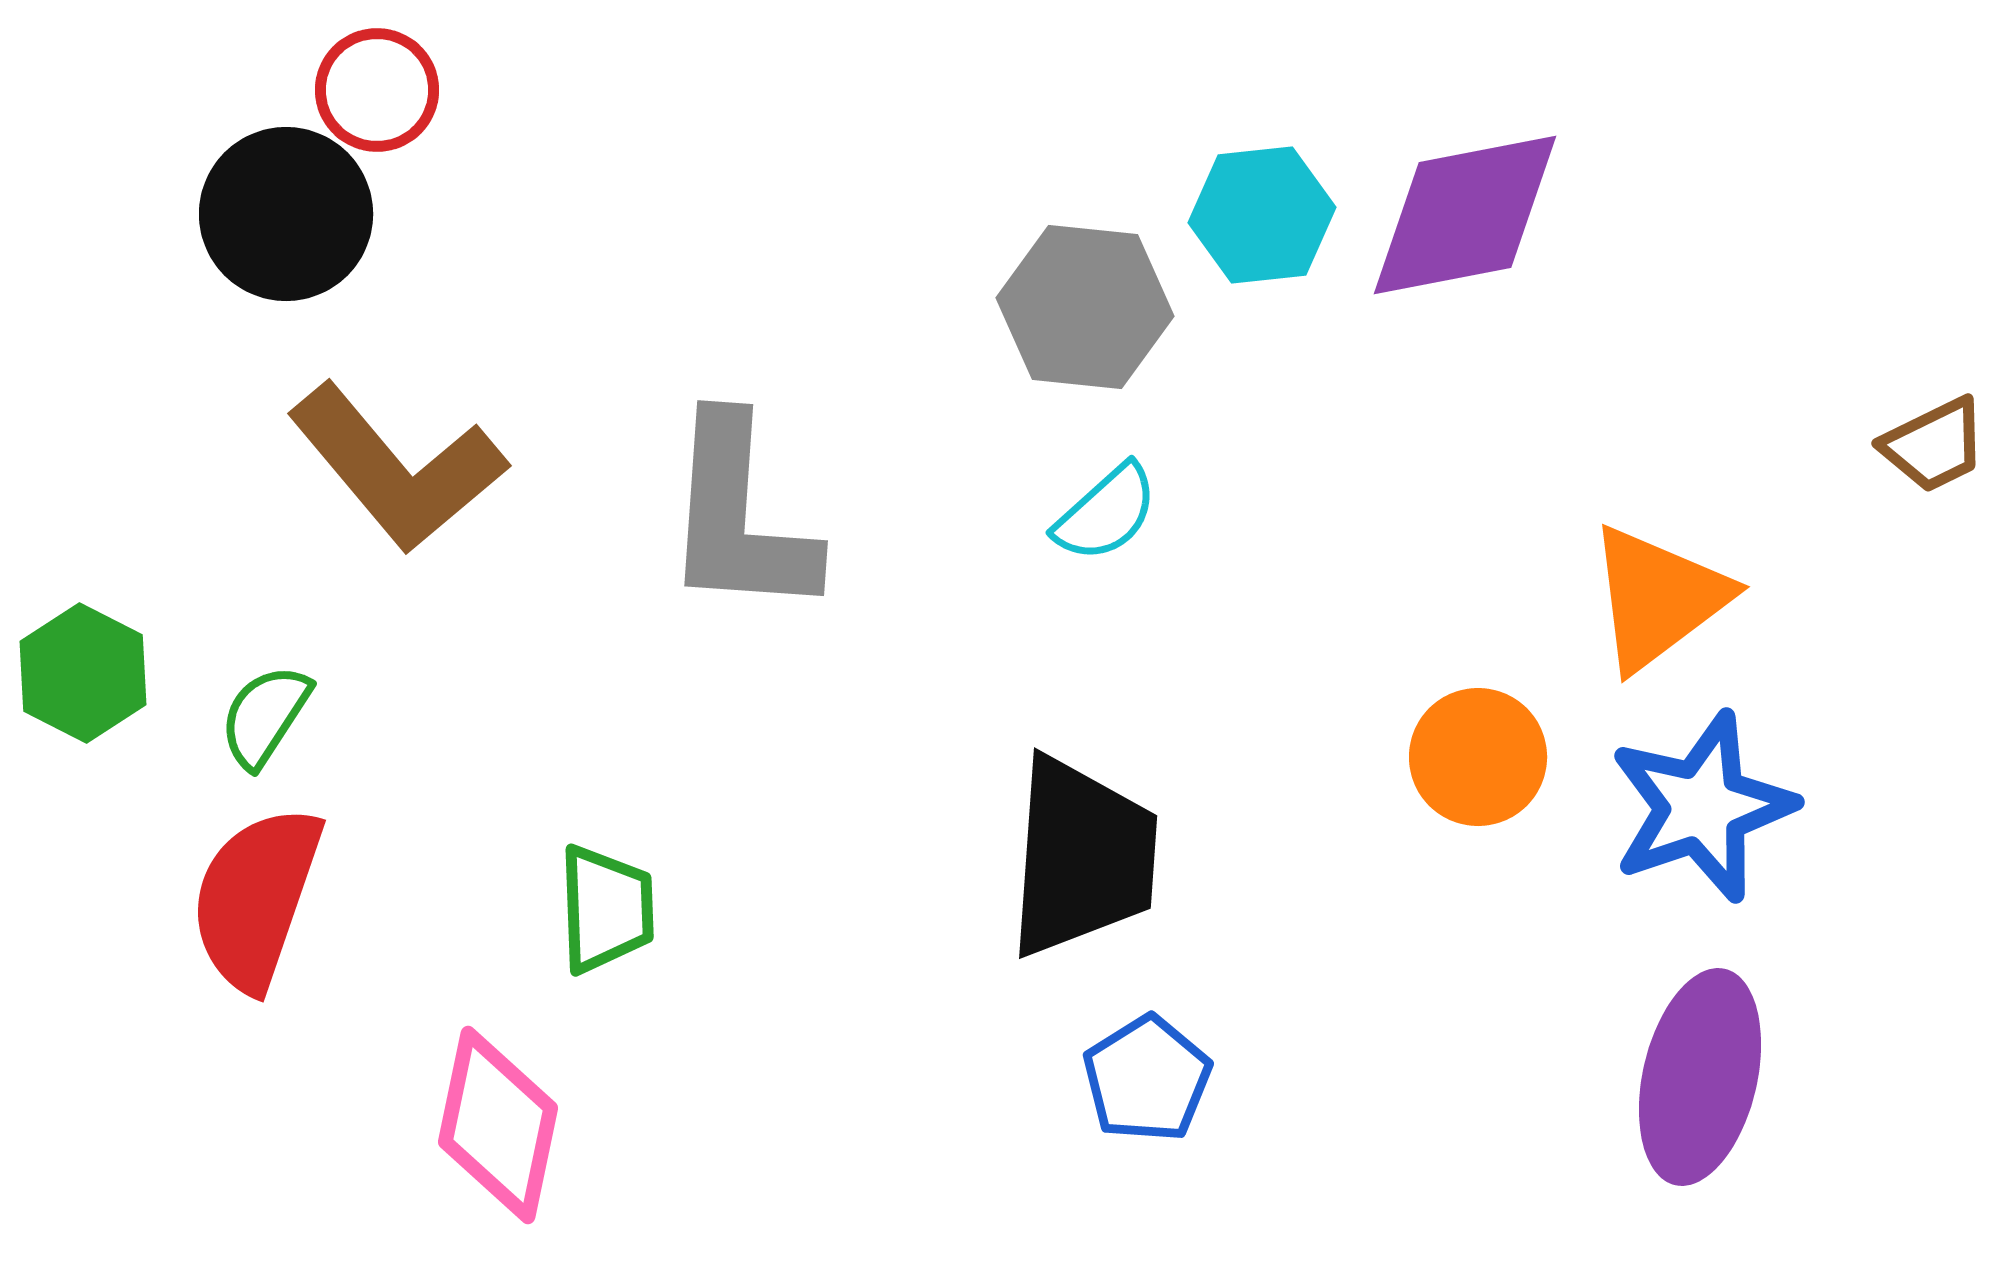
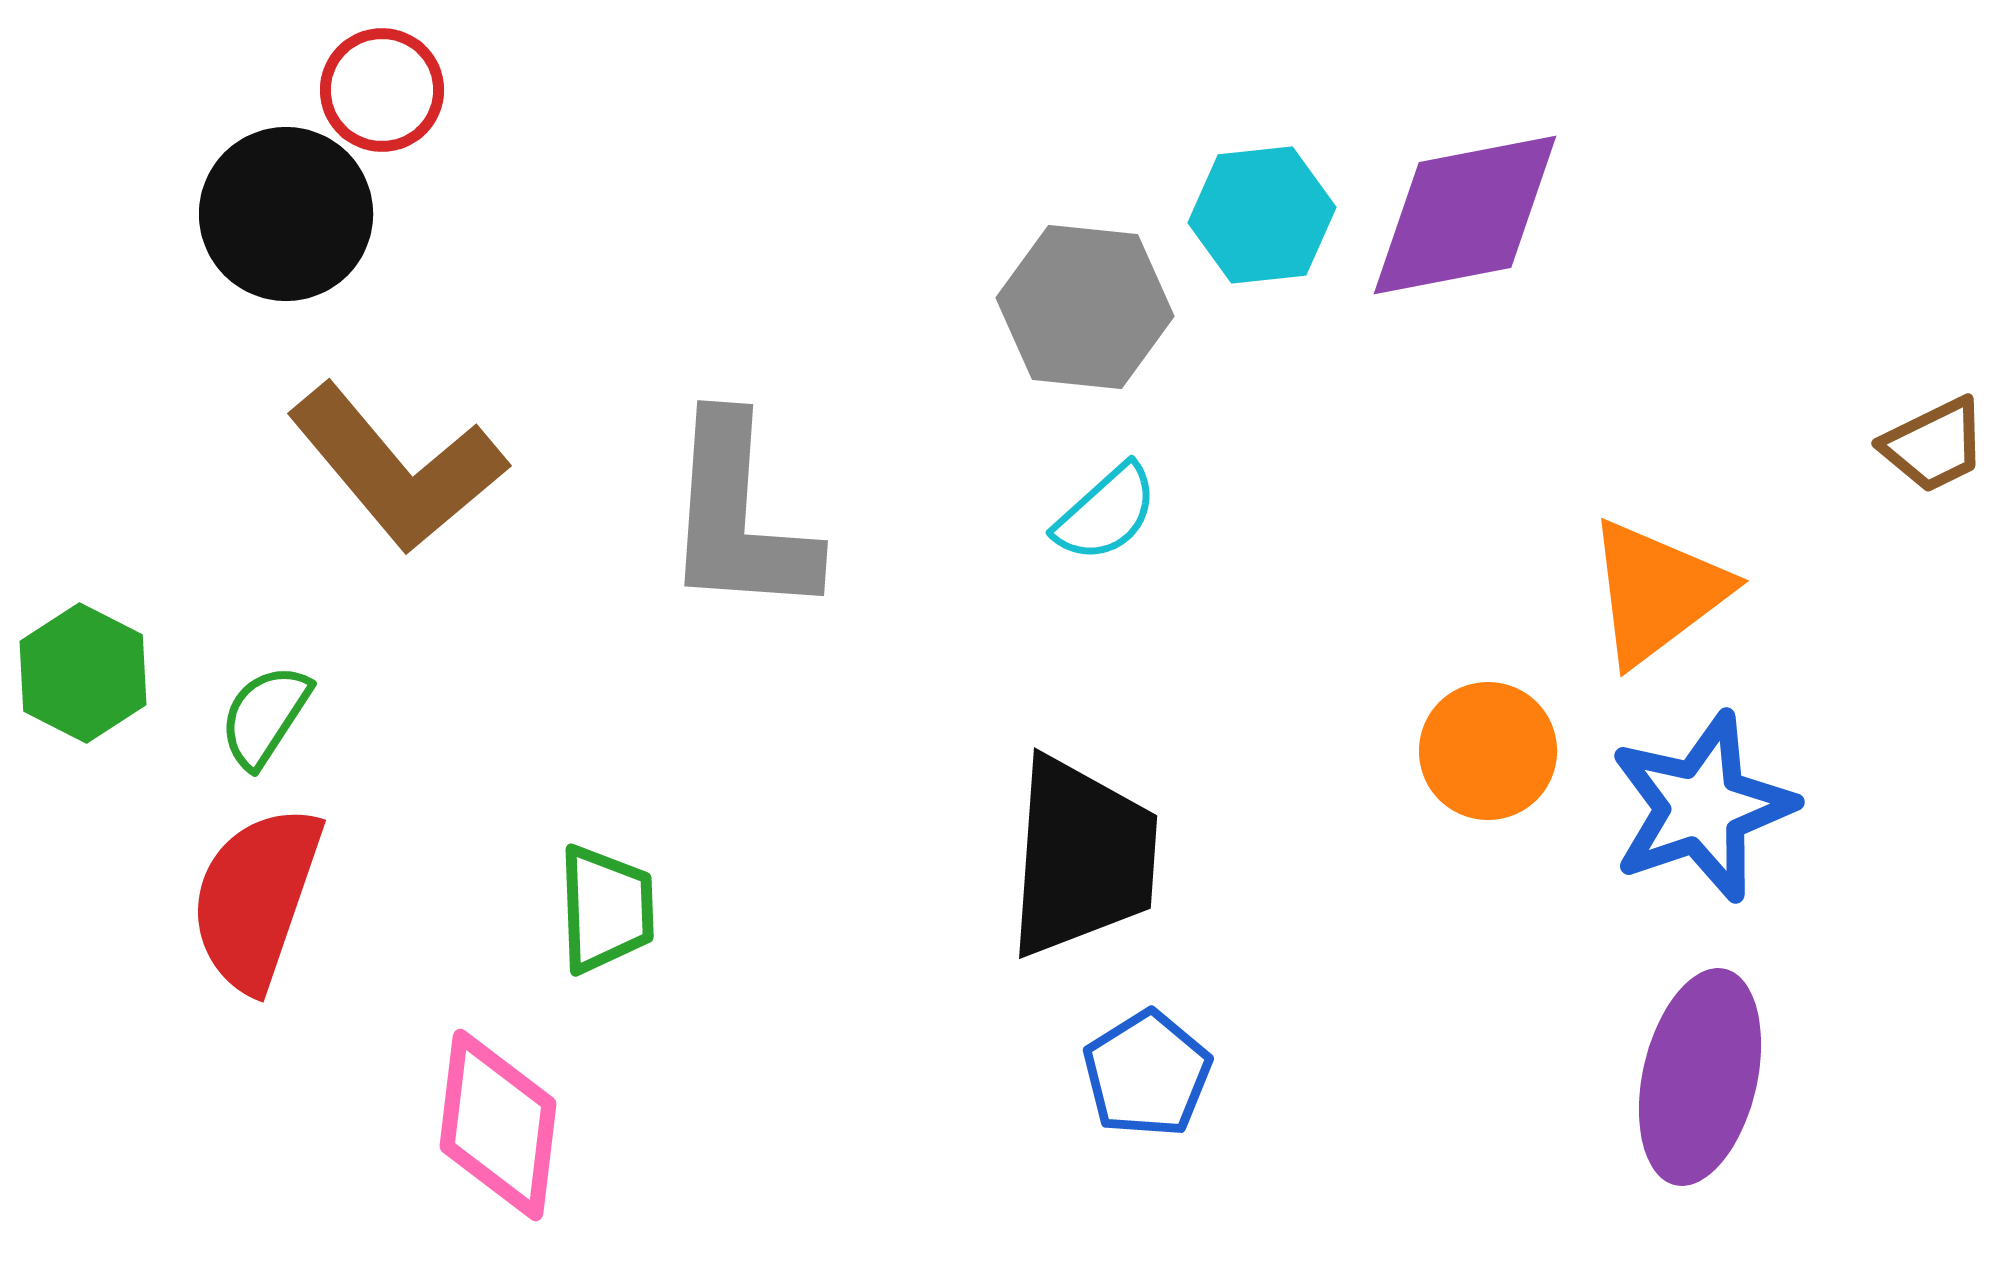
red circle: moved 5 px right
orange triangle: moved 1 px left, 6 px up
orange circle: moved 10 px right, 6 px up
blue pentagon: moved 5 px up
pink diamond: rotated 5 degrees counterclockwise
